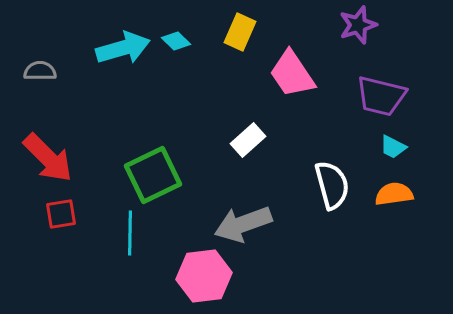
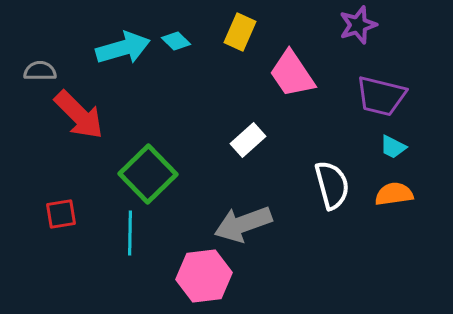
red arrow: moved 31 px right, 43 px up
green square: moved 5 px left, 1 px up; rotated 18 degrees counterclockwise
